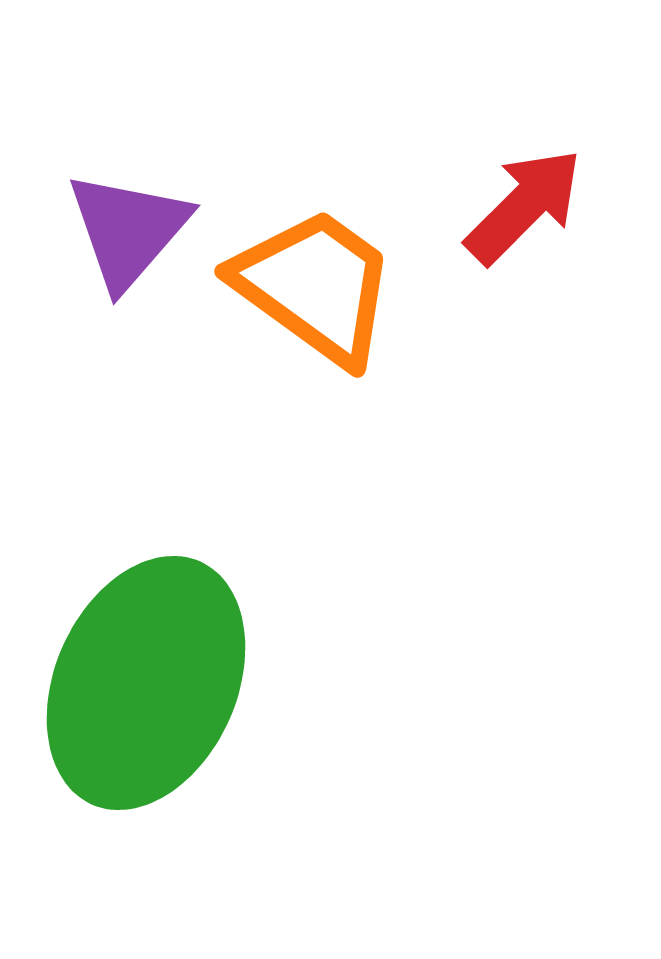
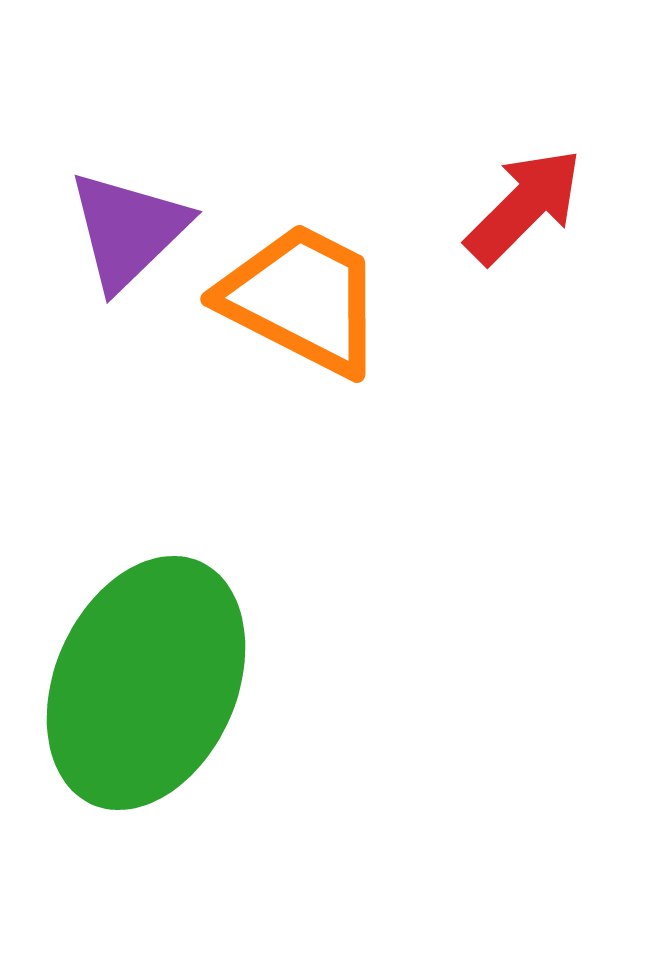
purple triangle: rotated 5 degrees clockwise
orange trapezoid: moved 13 px left, 13 px down; rotated 9 degrees counterclockwise
